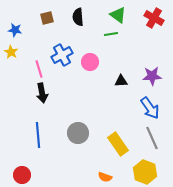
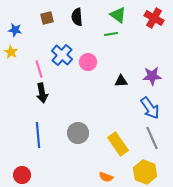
black semicircle: moved 1 px left
blue cross: rotated 20 degrees counterclockwise
pink circle: moved 2 px left
orange semicircle: moved 1 px right
